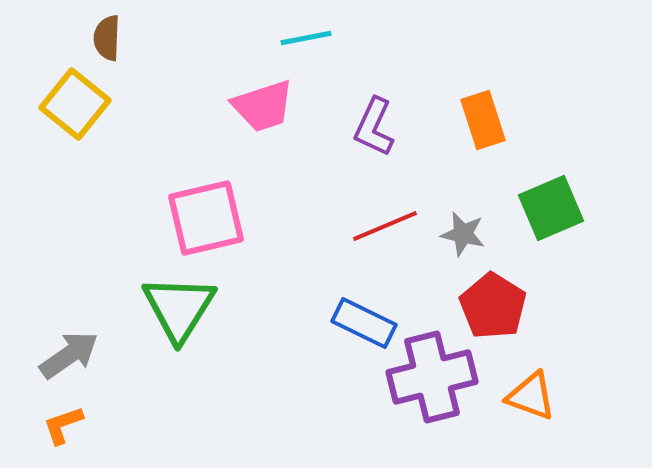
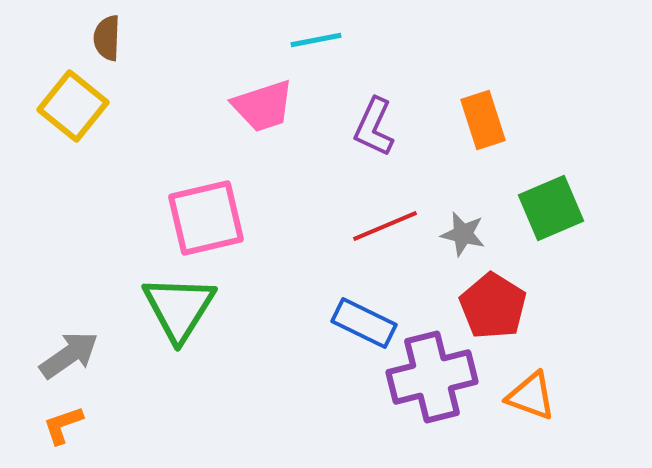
cyan line: moved 10 px right, 2 px down
yellow square: moved 2 px left, 2 px down
